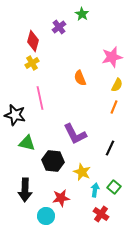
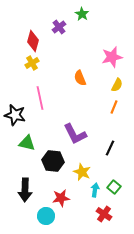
red cross: moved 3 px right
